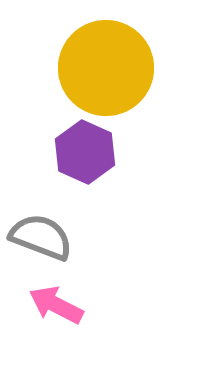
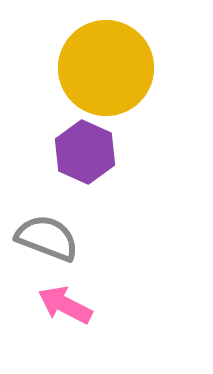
gray semicircle: moved 6 px right, 1 px down
pink arrow: moved 9 px right
